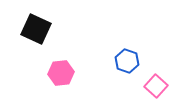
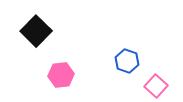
black square: moved 2 px down; rotated 20 degrees clockwise
pink hexagon: moved 2 px down
